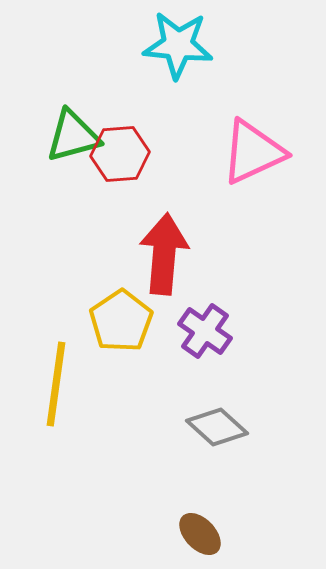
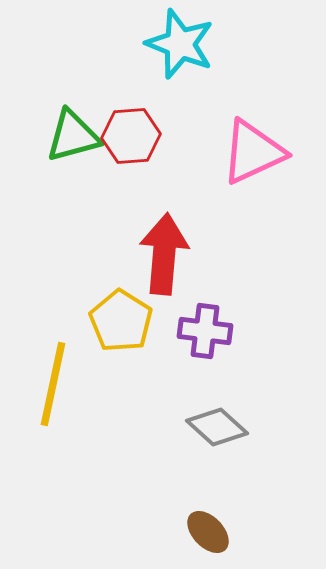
cyan star: moved 2 px right, 1 px up; rotated 16 degrees clockwise
red hexagon: moved 11 px right, 18 px up
yellow pentagon: rotated 6 degrees counterclockwise
purple cross: rotated 28 degrees counterclockwise
yellow line: moved 3 px left; rotated 4 degrees clockwise
brown ellipse: moved 8 px right, 2 px up
